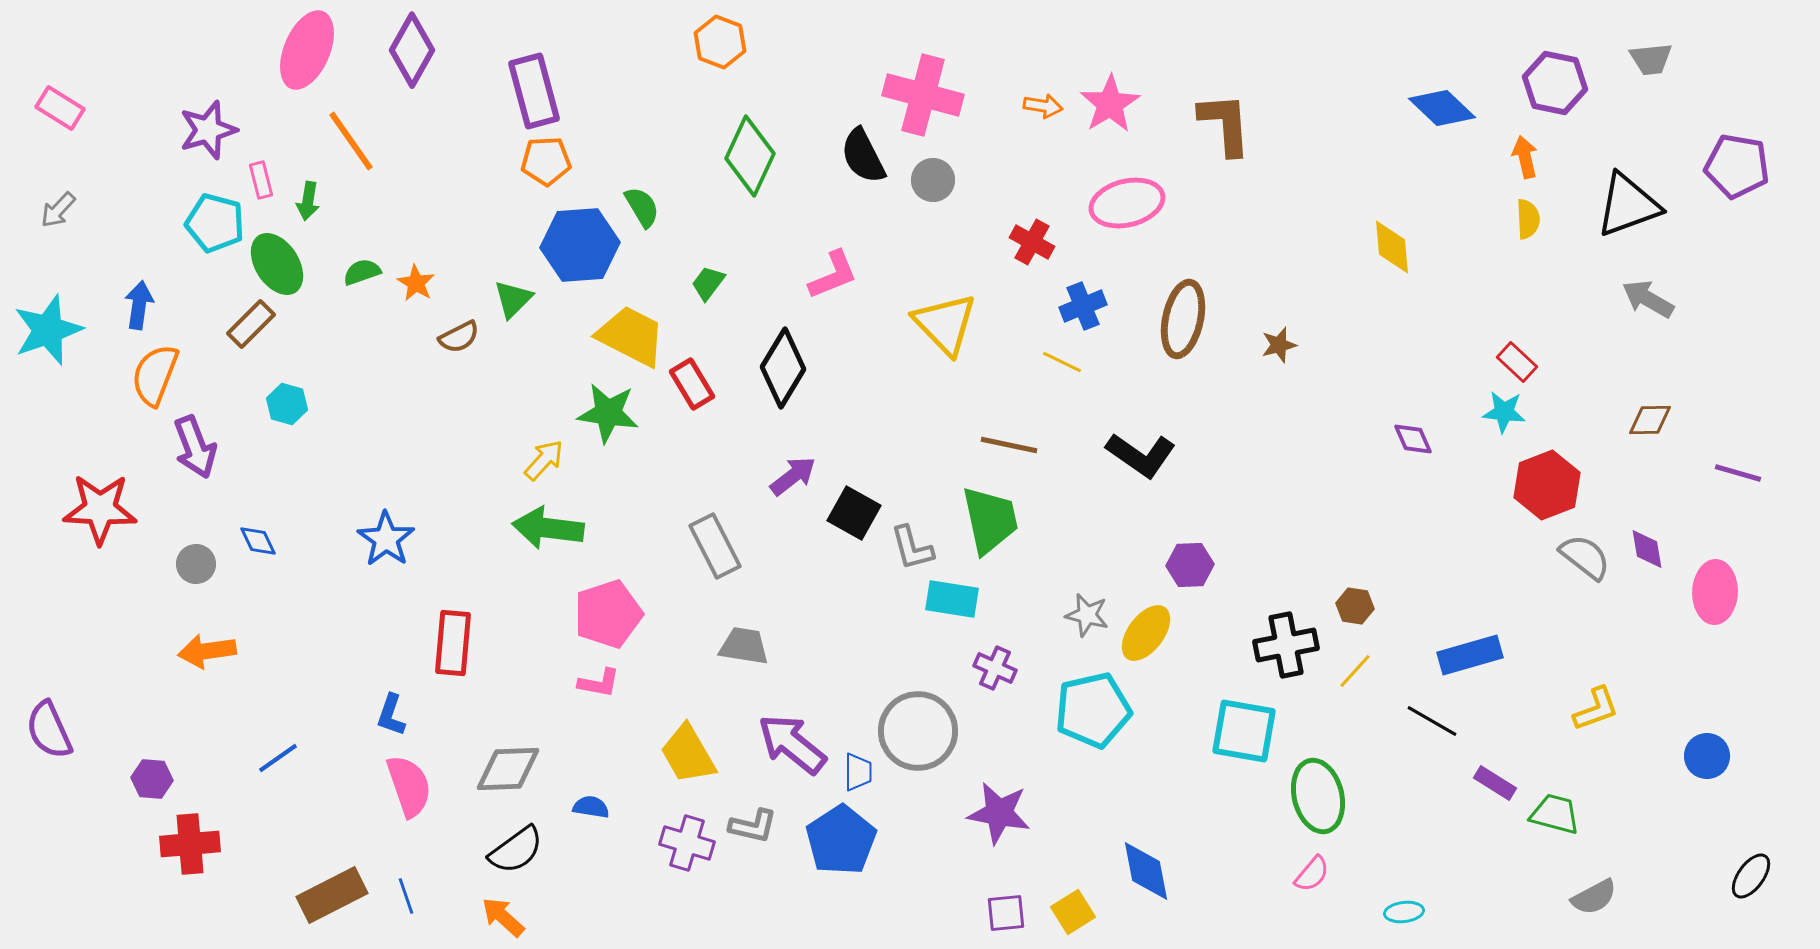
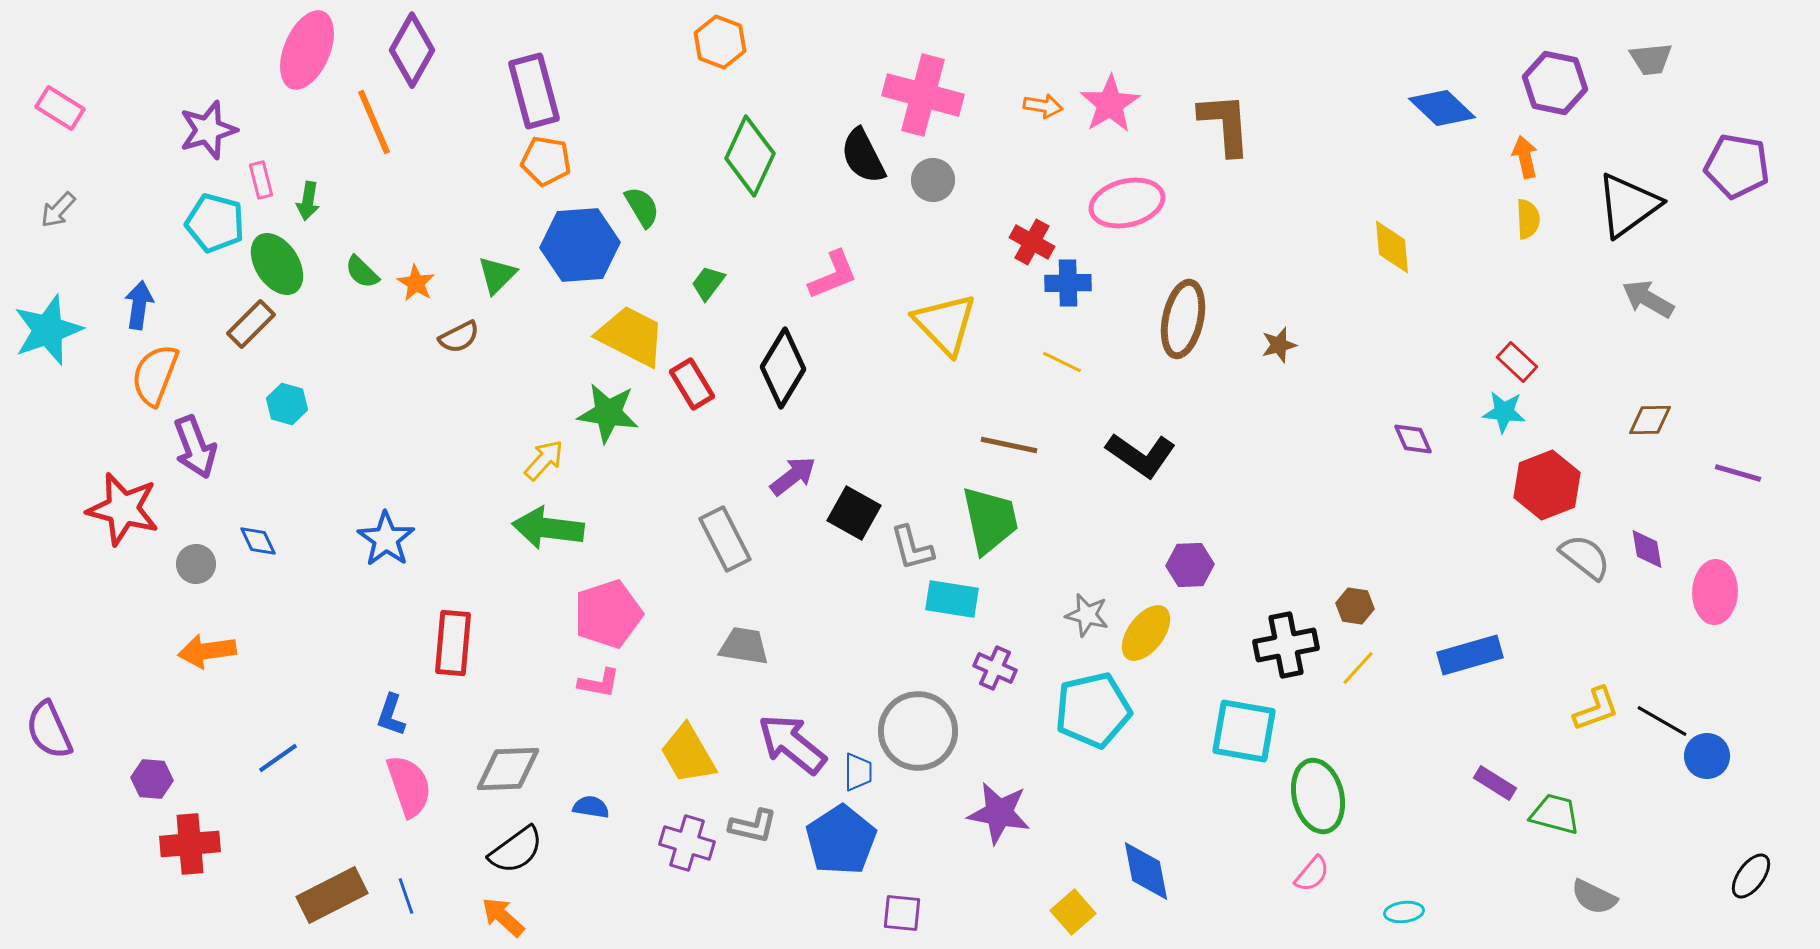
orange line at (351, 141): moved 23 px right, 19 px up; rotated 12 degrees clockwise
orange pentagon at (546, 161): rotated 12 degrees clockwise
black triangle at (1628, 205): rotated 16 degrees counterclockwise
green semicircle at (362, 272): rotated 117 degrees counterclockwise
green triangle at (513, 299): moved 16 px left, 24 px up
blue cross at (1083, 306): moved 15 px left, 23 px up; rotated 21 degrees clockwise
red star at (100, 509): moved 23 px right; rotated 12 degrees clockwise
gray rectangle at (715, 546): moved 10 px right, 7 px up
yellow line at (1355, 671): moved 3 px right, 3 px up
black line at (1432, 721): moved 230 px right
gray semicircle at (1594, 897): rotated 54 degrees clockwise
yellow square at (1073, 912): rotated 9 degrees counterclockwise
purple square at (1006, 913): moved 104 px left; rotated 12 degrees clockwise
